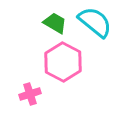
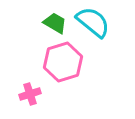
cyan semicircle: moved 2 px left
pink hexagon: rotated 15 degrees clockwise
